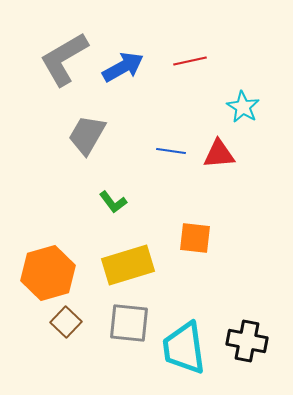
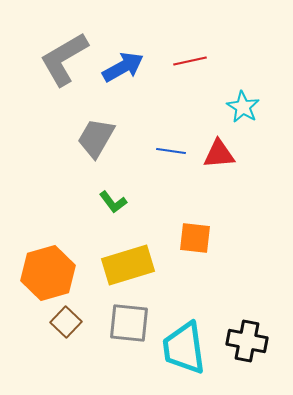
gray trapezoid: moved 9 px right, 3 px down
